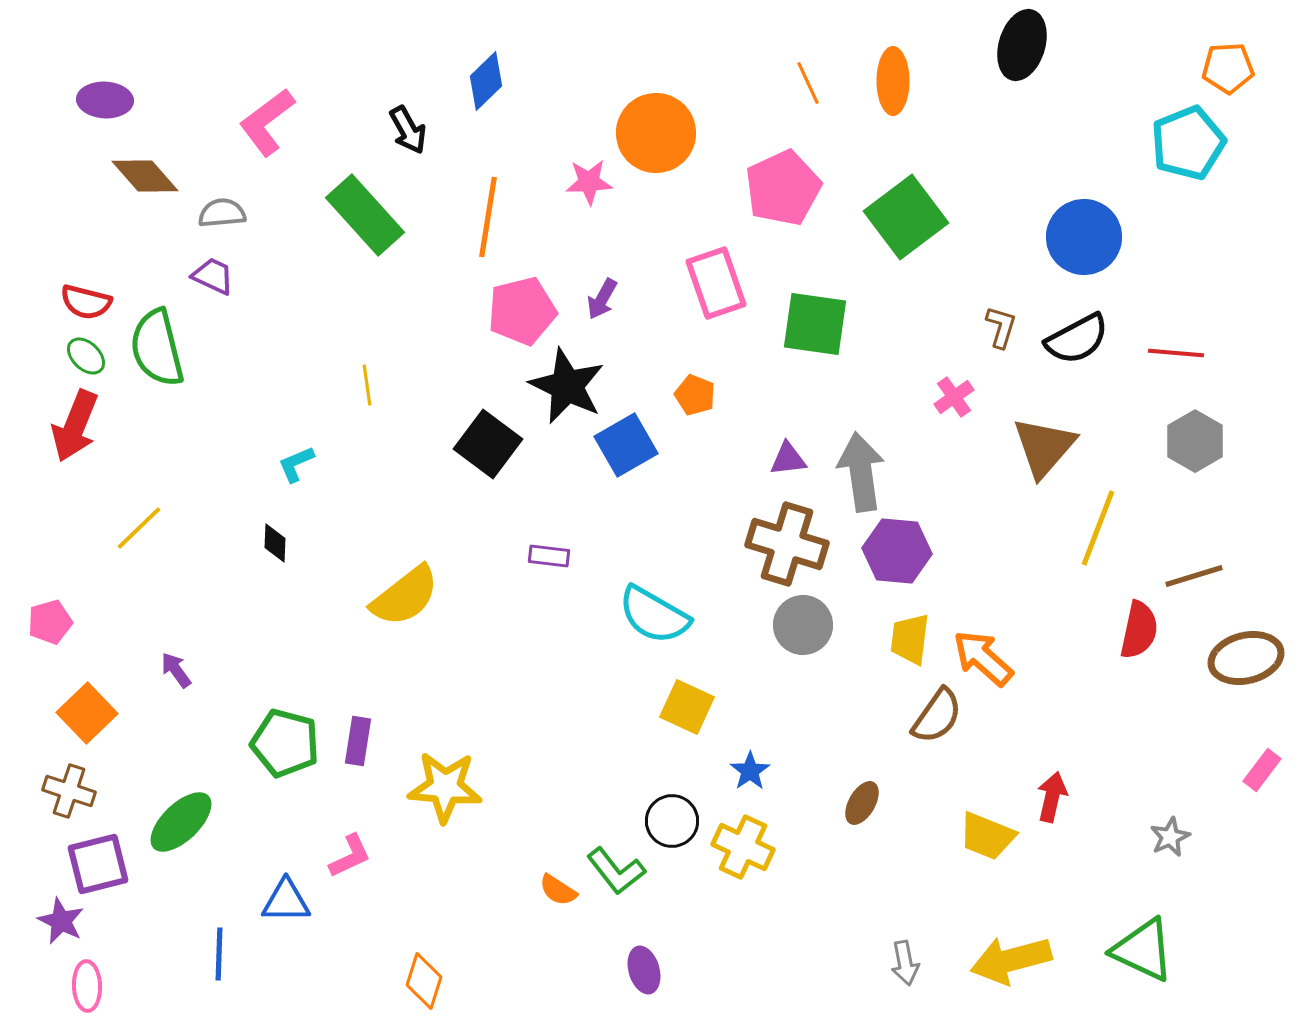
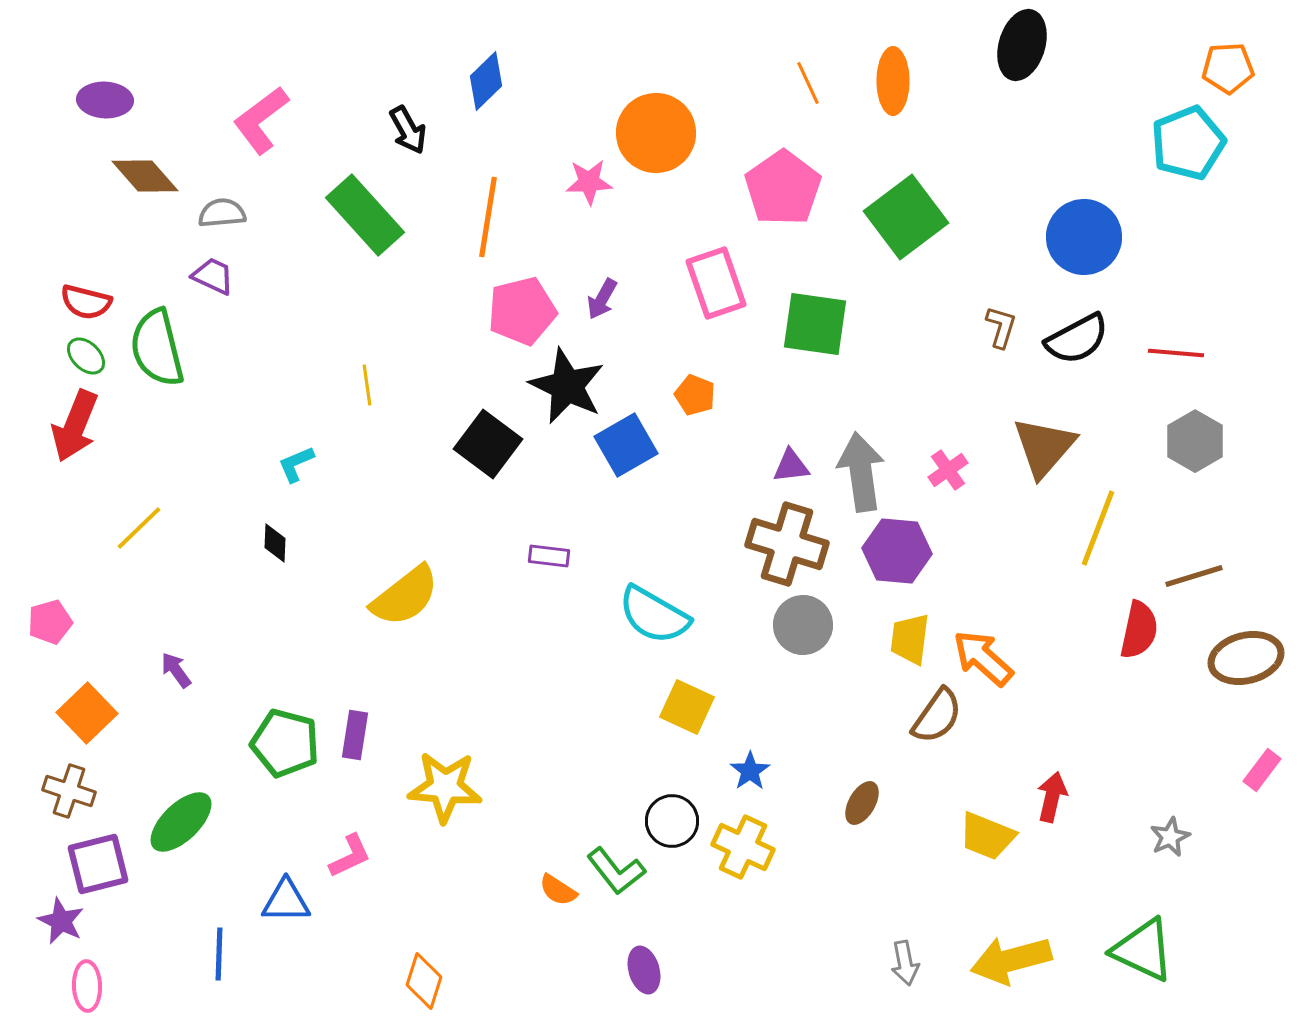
pink L-shape at (267, 122): moved 6 px left, 2 px up
pink pentagon at (783, 188): rotated 10 degrees counterclockwise
pink cross at (954, 397): moved 6 px left, 73 px down
purple triangle at (788, 459): moved 3 px right, 7 px down
purple rectangle at (358, 741): moved 3 px left, 6 px up
